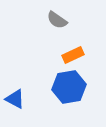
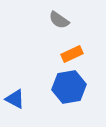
gray semicircle: moved 2 px right
orange rectangle: moved 1 px left, 1 px up
